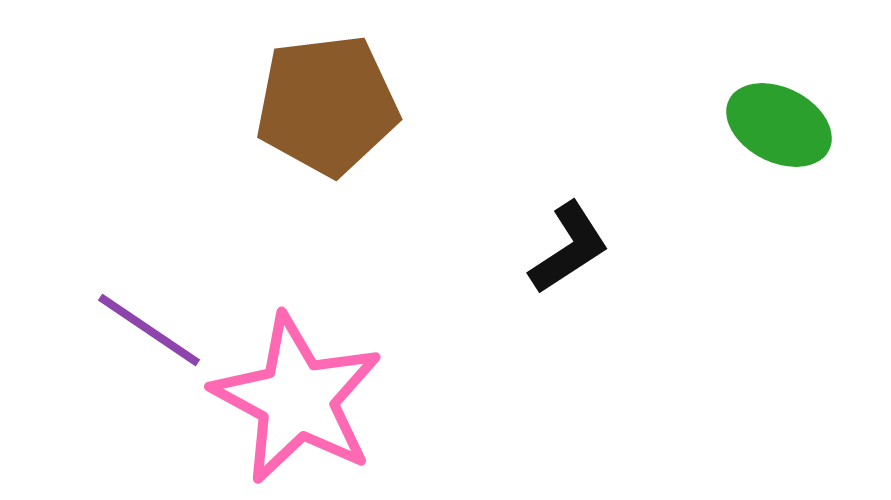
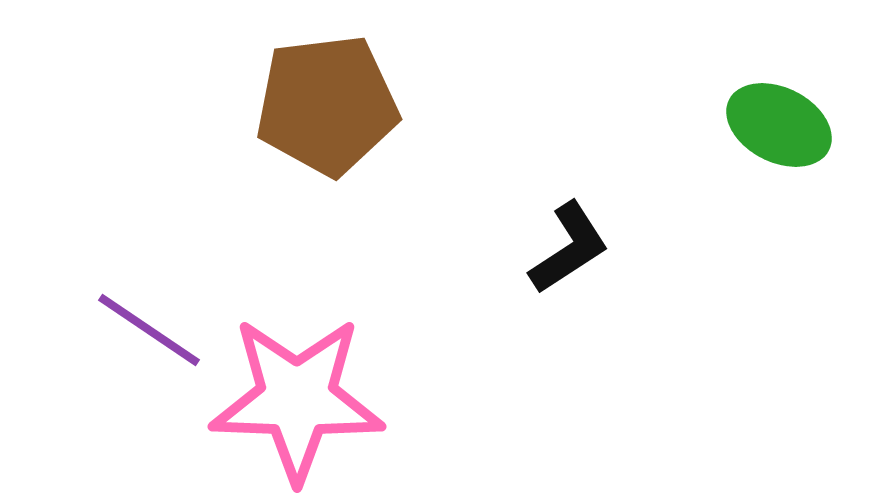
pink star: rotated 26 degrees counterclockwise
